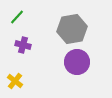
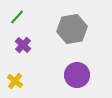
purple cross: rotated 28 degrees clockwise
purple circle: moved 13 px down
